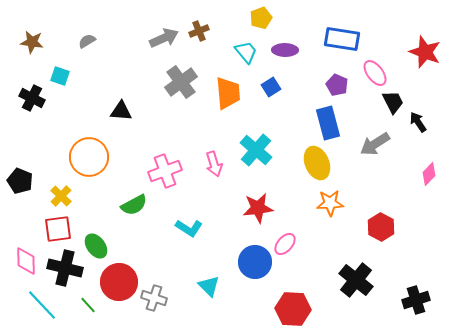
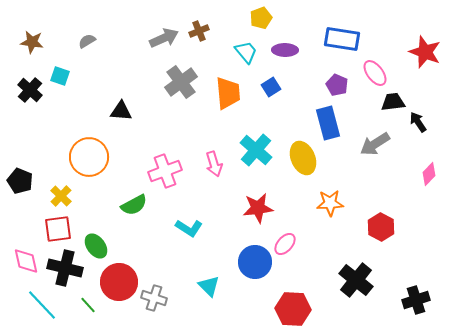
black cross at (32, 98): moved 2 px left, 8 px up; rotated 15 degrees clockwise
black trapezoid at (393, 102): rotated 70 degrees counterclockwise
yellow ellipse at (317, 163): moved 14 px left, 5 px up
pink diamond at (26, 261): rotated 12 degrees counterclockwise
